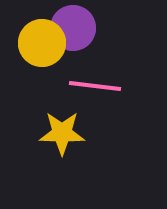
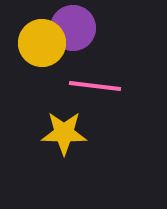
yellow star: moved 2 px right
